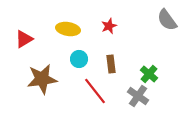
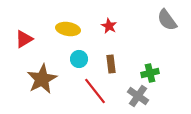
red star: rotated 21 degrees counterclockwise
green cross: moved 1 px right, 1 px up; rotated 36 degrees clockwise
brown star: rotated 20 degrees counterclockwise
